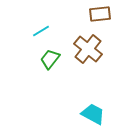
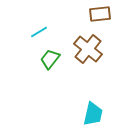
cyan line: moved 2 px left, 1 px down
cyan trapezoid: rotated 75 degrees clockwise
